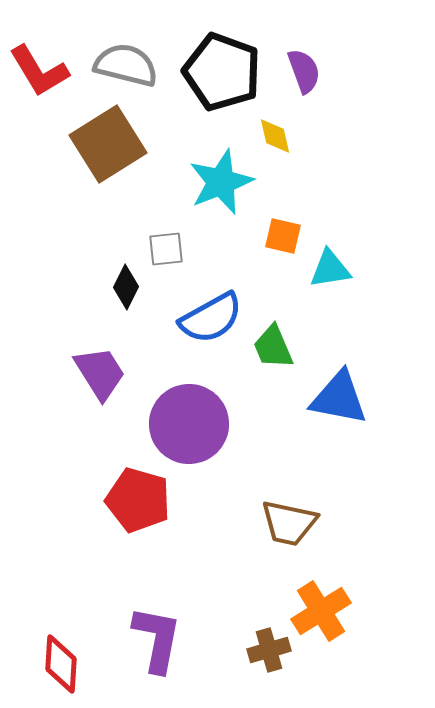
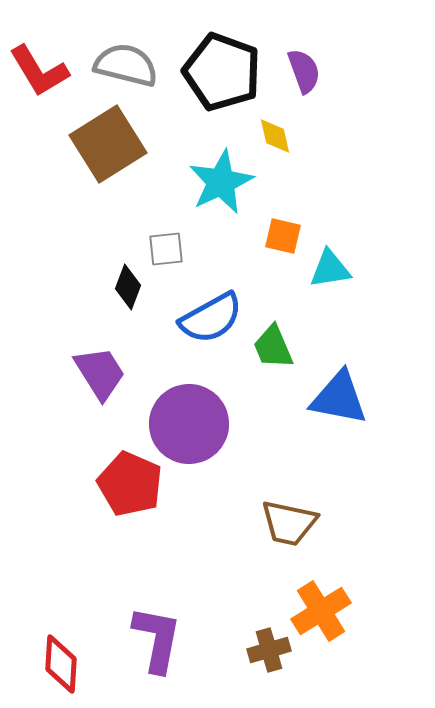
cyan star: rotated 4 degrees counterclockwise
black diamond: moved 2 px right; rotated 6 degrees counterclockwise
red pentagon: moved 8 px left, 16 px up; rotated 8 degrees clockwise
